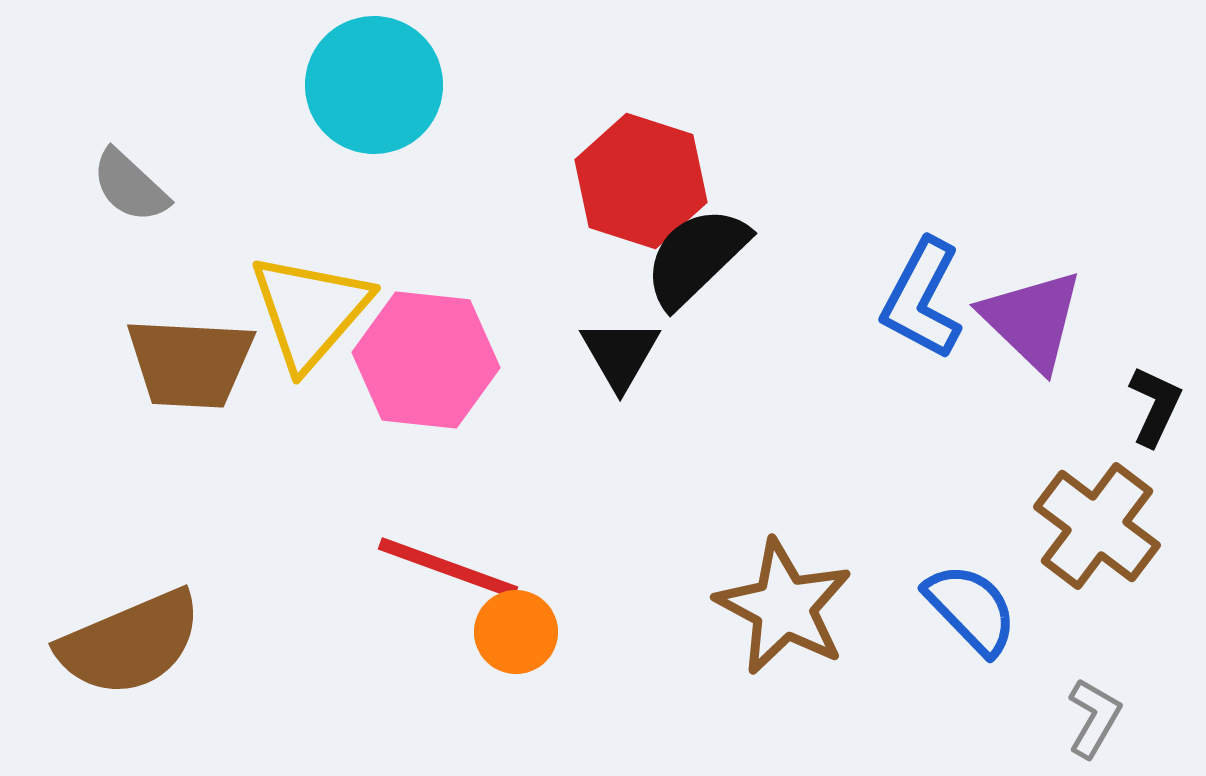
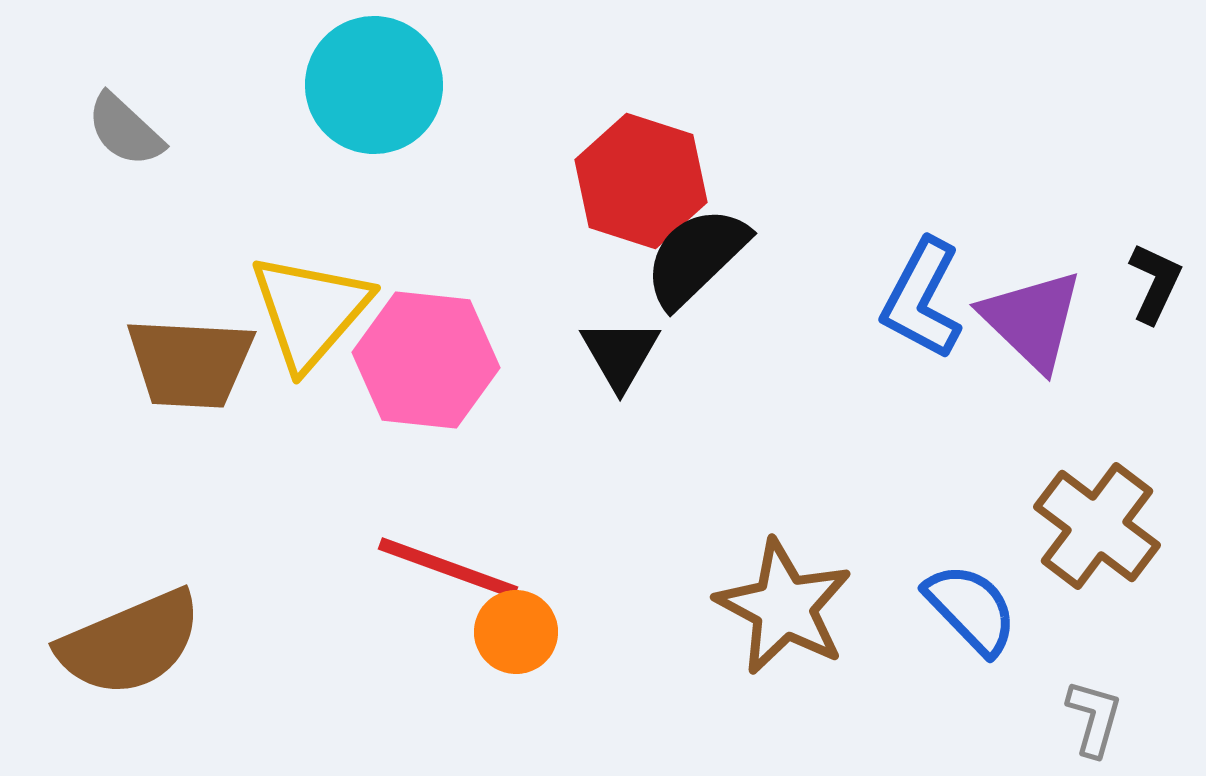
gray semicircle: moved 5 px left, 56 px up
black L-shape: moved 123 px up
gray L-shape: rotated 14 degrees counterclockwise
